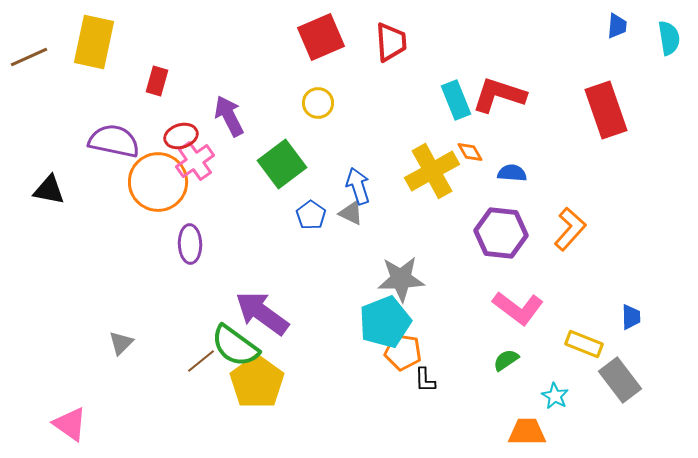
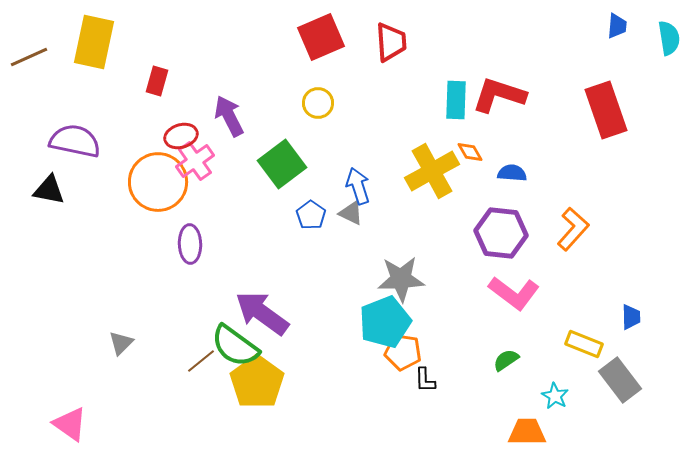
cyan rectangle at (456, 100): rotated 24 degrees clockwise
purple semicircle at (114, 141): moved 39 px left
orange L-shape at (570, 229): moved 3 px right
pink L-shape at (518, 308): moved 4 px left, 15 px up
